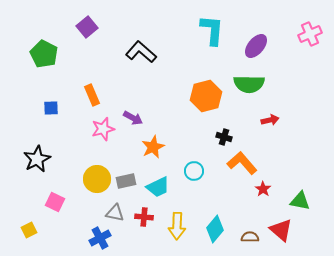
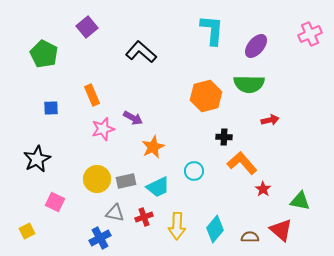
black cross: rotated 14 degrees counterclockwise
red cross: rotated 24 degrees counterclockwise
yellow square: moved 2 px left, 1 px down
